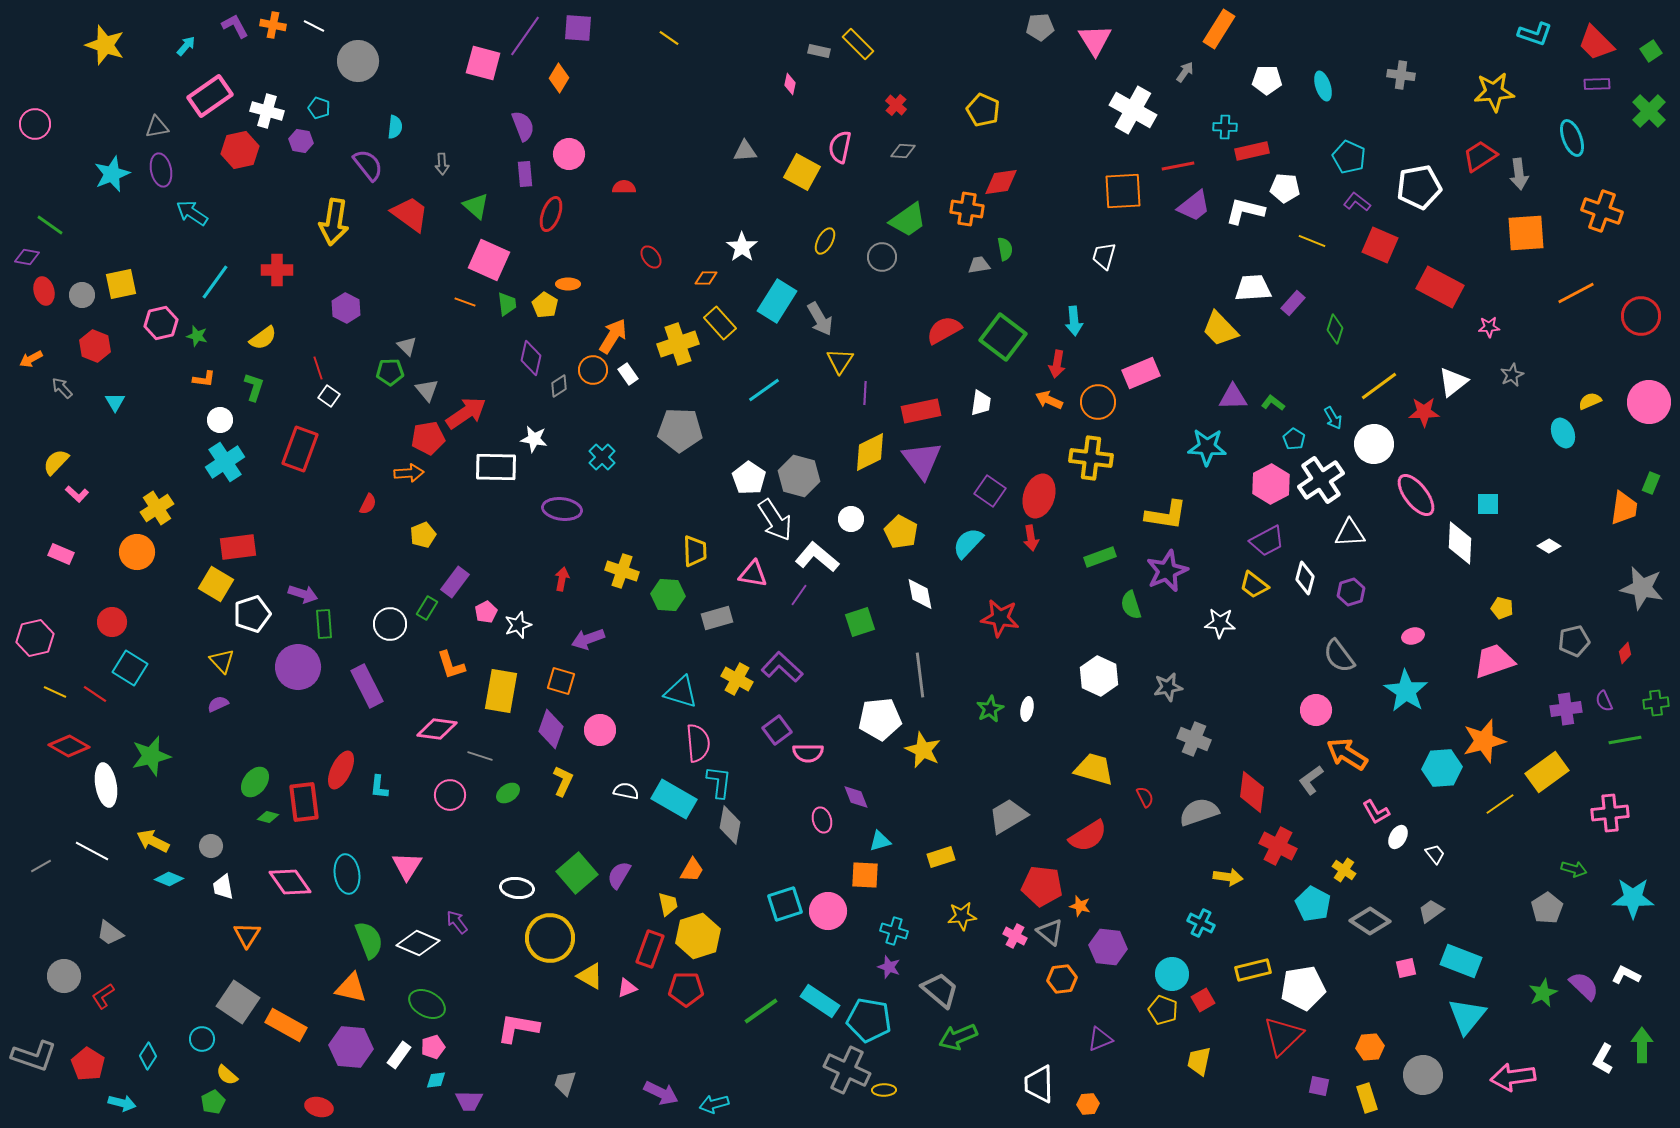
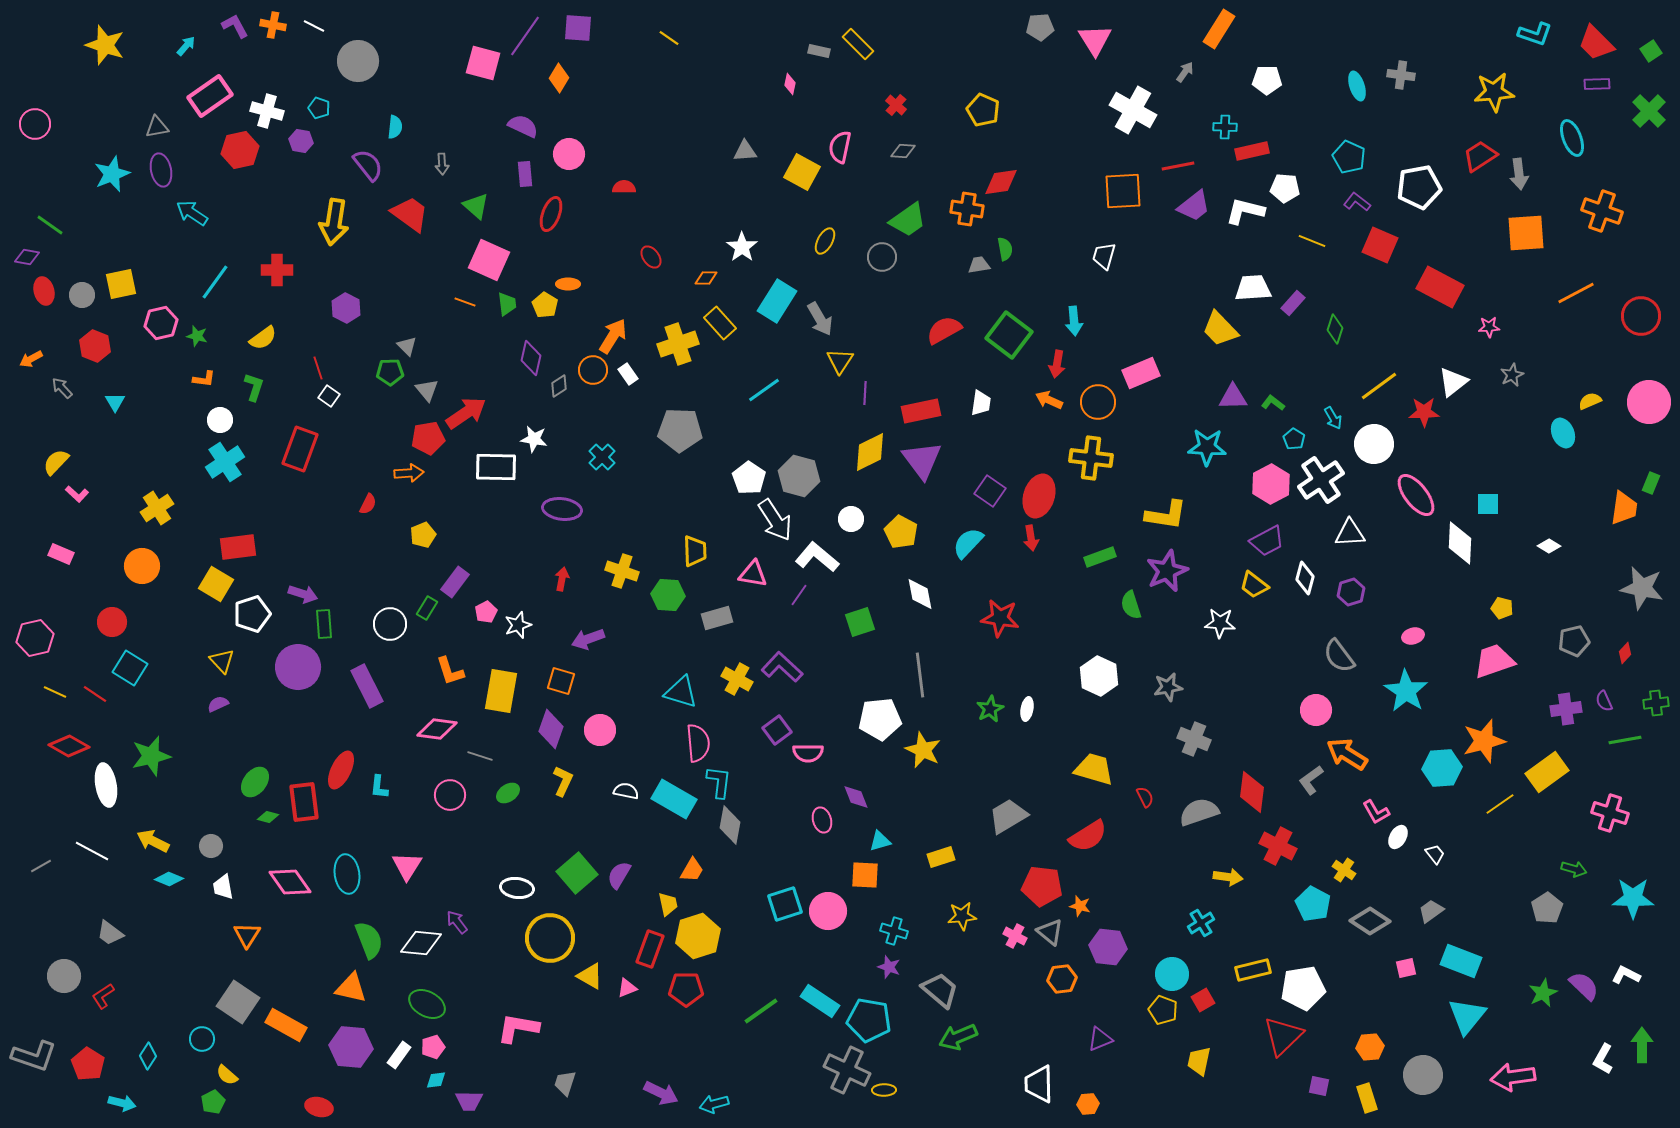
cyan ellipse at (1323, 86): moved 34 px right
purple semicircle at (523, 126): rotated 44 degrees counterclockwise
green square at (1003, 337): moved 6 px right, 2 px up
orange circle at (137, 552): moved 5 px right, 14 px down
orange L-shape at (451, 665): moved 1 px left, 6 px down
pink cross at (1610, 813): rotated 24 degrees clockwise
cyan cross at (1201, 923): rotated 32 degrees clockwise
white diamond at (418, 943): moved 3 px right; rotated 18 degrees counterclockwise
